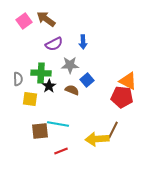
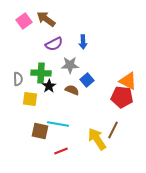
brown square: rotated 18 degrees clockwise
yellow arrow: rotated 60 degrees clockwise
